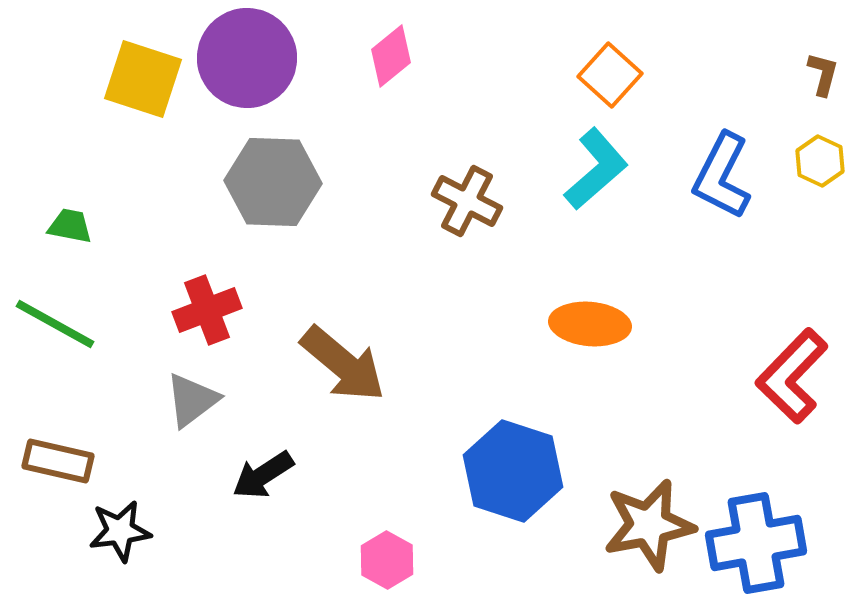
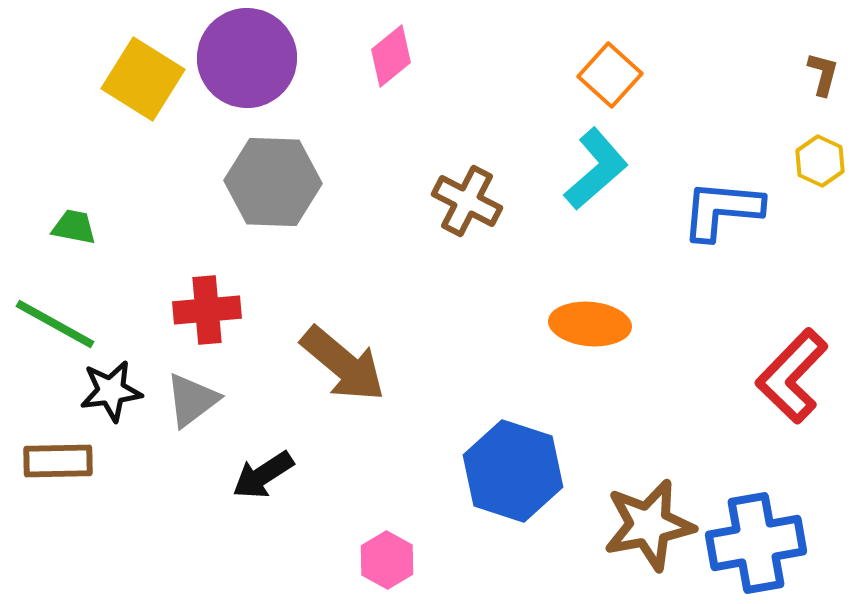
yellow square: rotated 14 degrees clockwise
blue L-shape: moved 34 px down; rotated 68 degrees clockwise
green trapezoid: moved 4 px right, 1 px down
red cross: rotated 16 degrees clockwise
brown rectangle: rotated 14 degrees counterclockwise
black star: moved 9 px left, 140 px up
